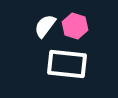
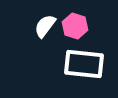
white rectangle: moved 17 px right
